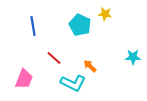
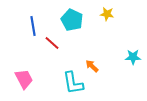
yellow star: moved 2 px right
cyan pentagon: moved 8 px left, 5 px up
red line: moved 2 px left, 15 px up
orange arrow: moved 2 px right
pink trapezoid: rotated 50 degrees counterclockwise
cyan L-shape: rotated 55 degrees clockwise
